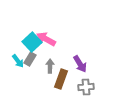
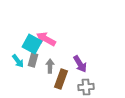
cyan square: moved 2 px down; rotated 18 degrees counterclockwise
gray rectangle: moved 3 px right, 1 px down; rotated 16 degrees counterclockwise
